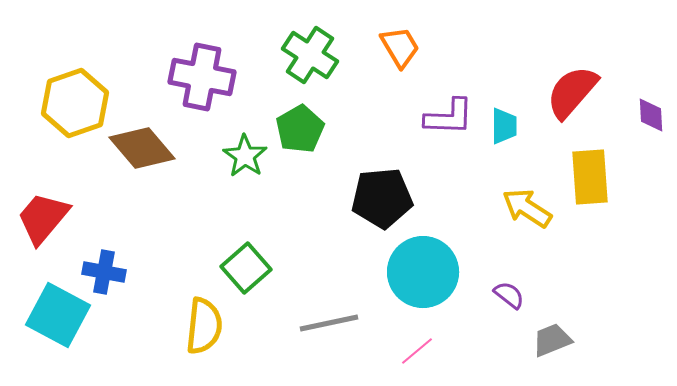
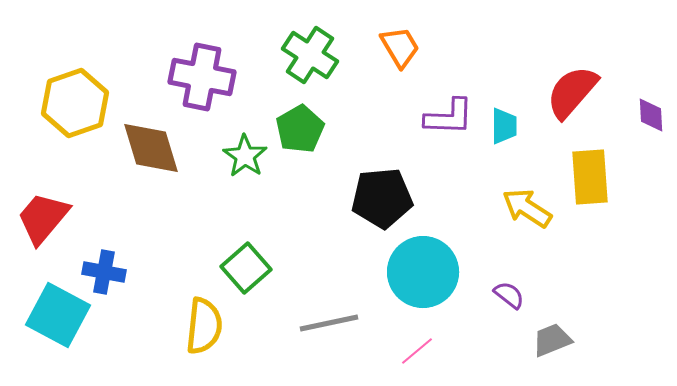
brown diamond: moved 9 px right; rotated 24 degrees clockwise
